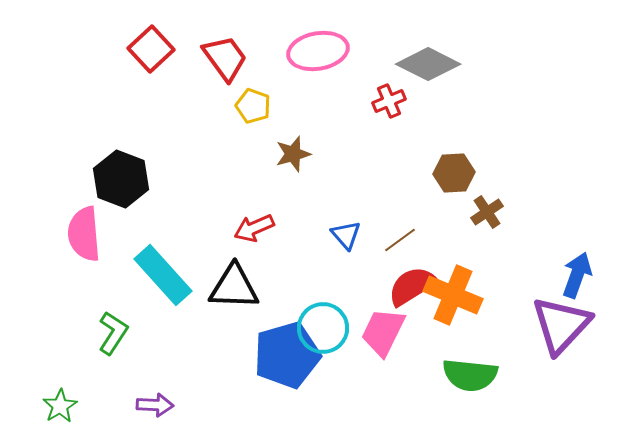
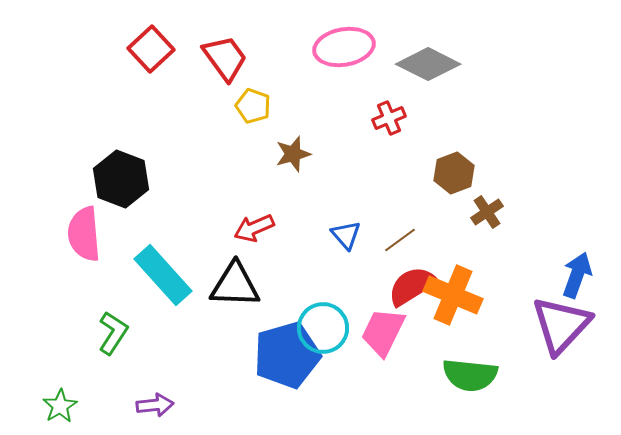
pink ellipse: moved 26 px right, 4 px up
red cross: moved 17 px down
brown hexagon: rotated 18 degrees counterclockwise
black triangle: moved 1 px right, 2 px up
purple arrow: rotated 9 degrees counterclockwise
